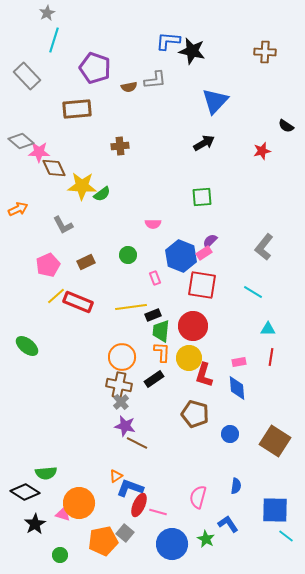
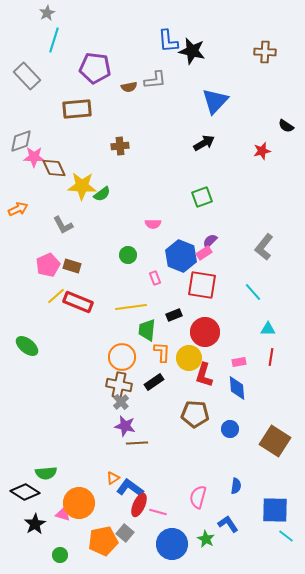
blue L-shape at (168, 41): rotated 100 degrees counterclockwise
purple pentagon at (95, 68): rotated 12 degrees counterclockwise
gray diamond at (21, 141): rotated 60 degrees counterclockwise
pink star at (39, 152): moved 5 px left, 5 px down
green square at (202, 197): rotated 15 degrees counterclockwise
brown rectangle at (86, 262): moved 14 px left, 4 px down; rotated 42 degrees clockwise
cyan line at (253, 292): rotated 18 degrees clockwise
black rectangle at (153, 315): moved 21 px right
red circle at (193, 326): moved 12 px right, 6 px down
green trapezoid at (161, 331): moved 14 px left, 1 px up
black rectangle at (154, 379): moved 3 px down
brown pentagon at (195, 414): rotated 12 degrees counterclockwise
blue circle at (230, 434): moved 5 px up
brown line at (137, 443): rotated 30 degrees counterclockwise
orange triangle at (116, 476): moved 3 px left, 2 px down
blue L-shape at (130, 488): rotated 16 degrees clockwise
